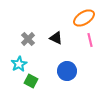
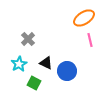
black triangle: moved 10 px left, 25 px down
green square: moved 3 px right, 2 px down
